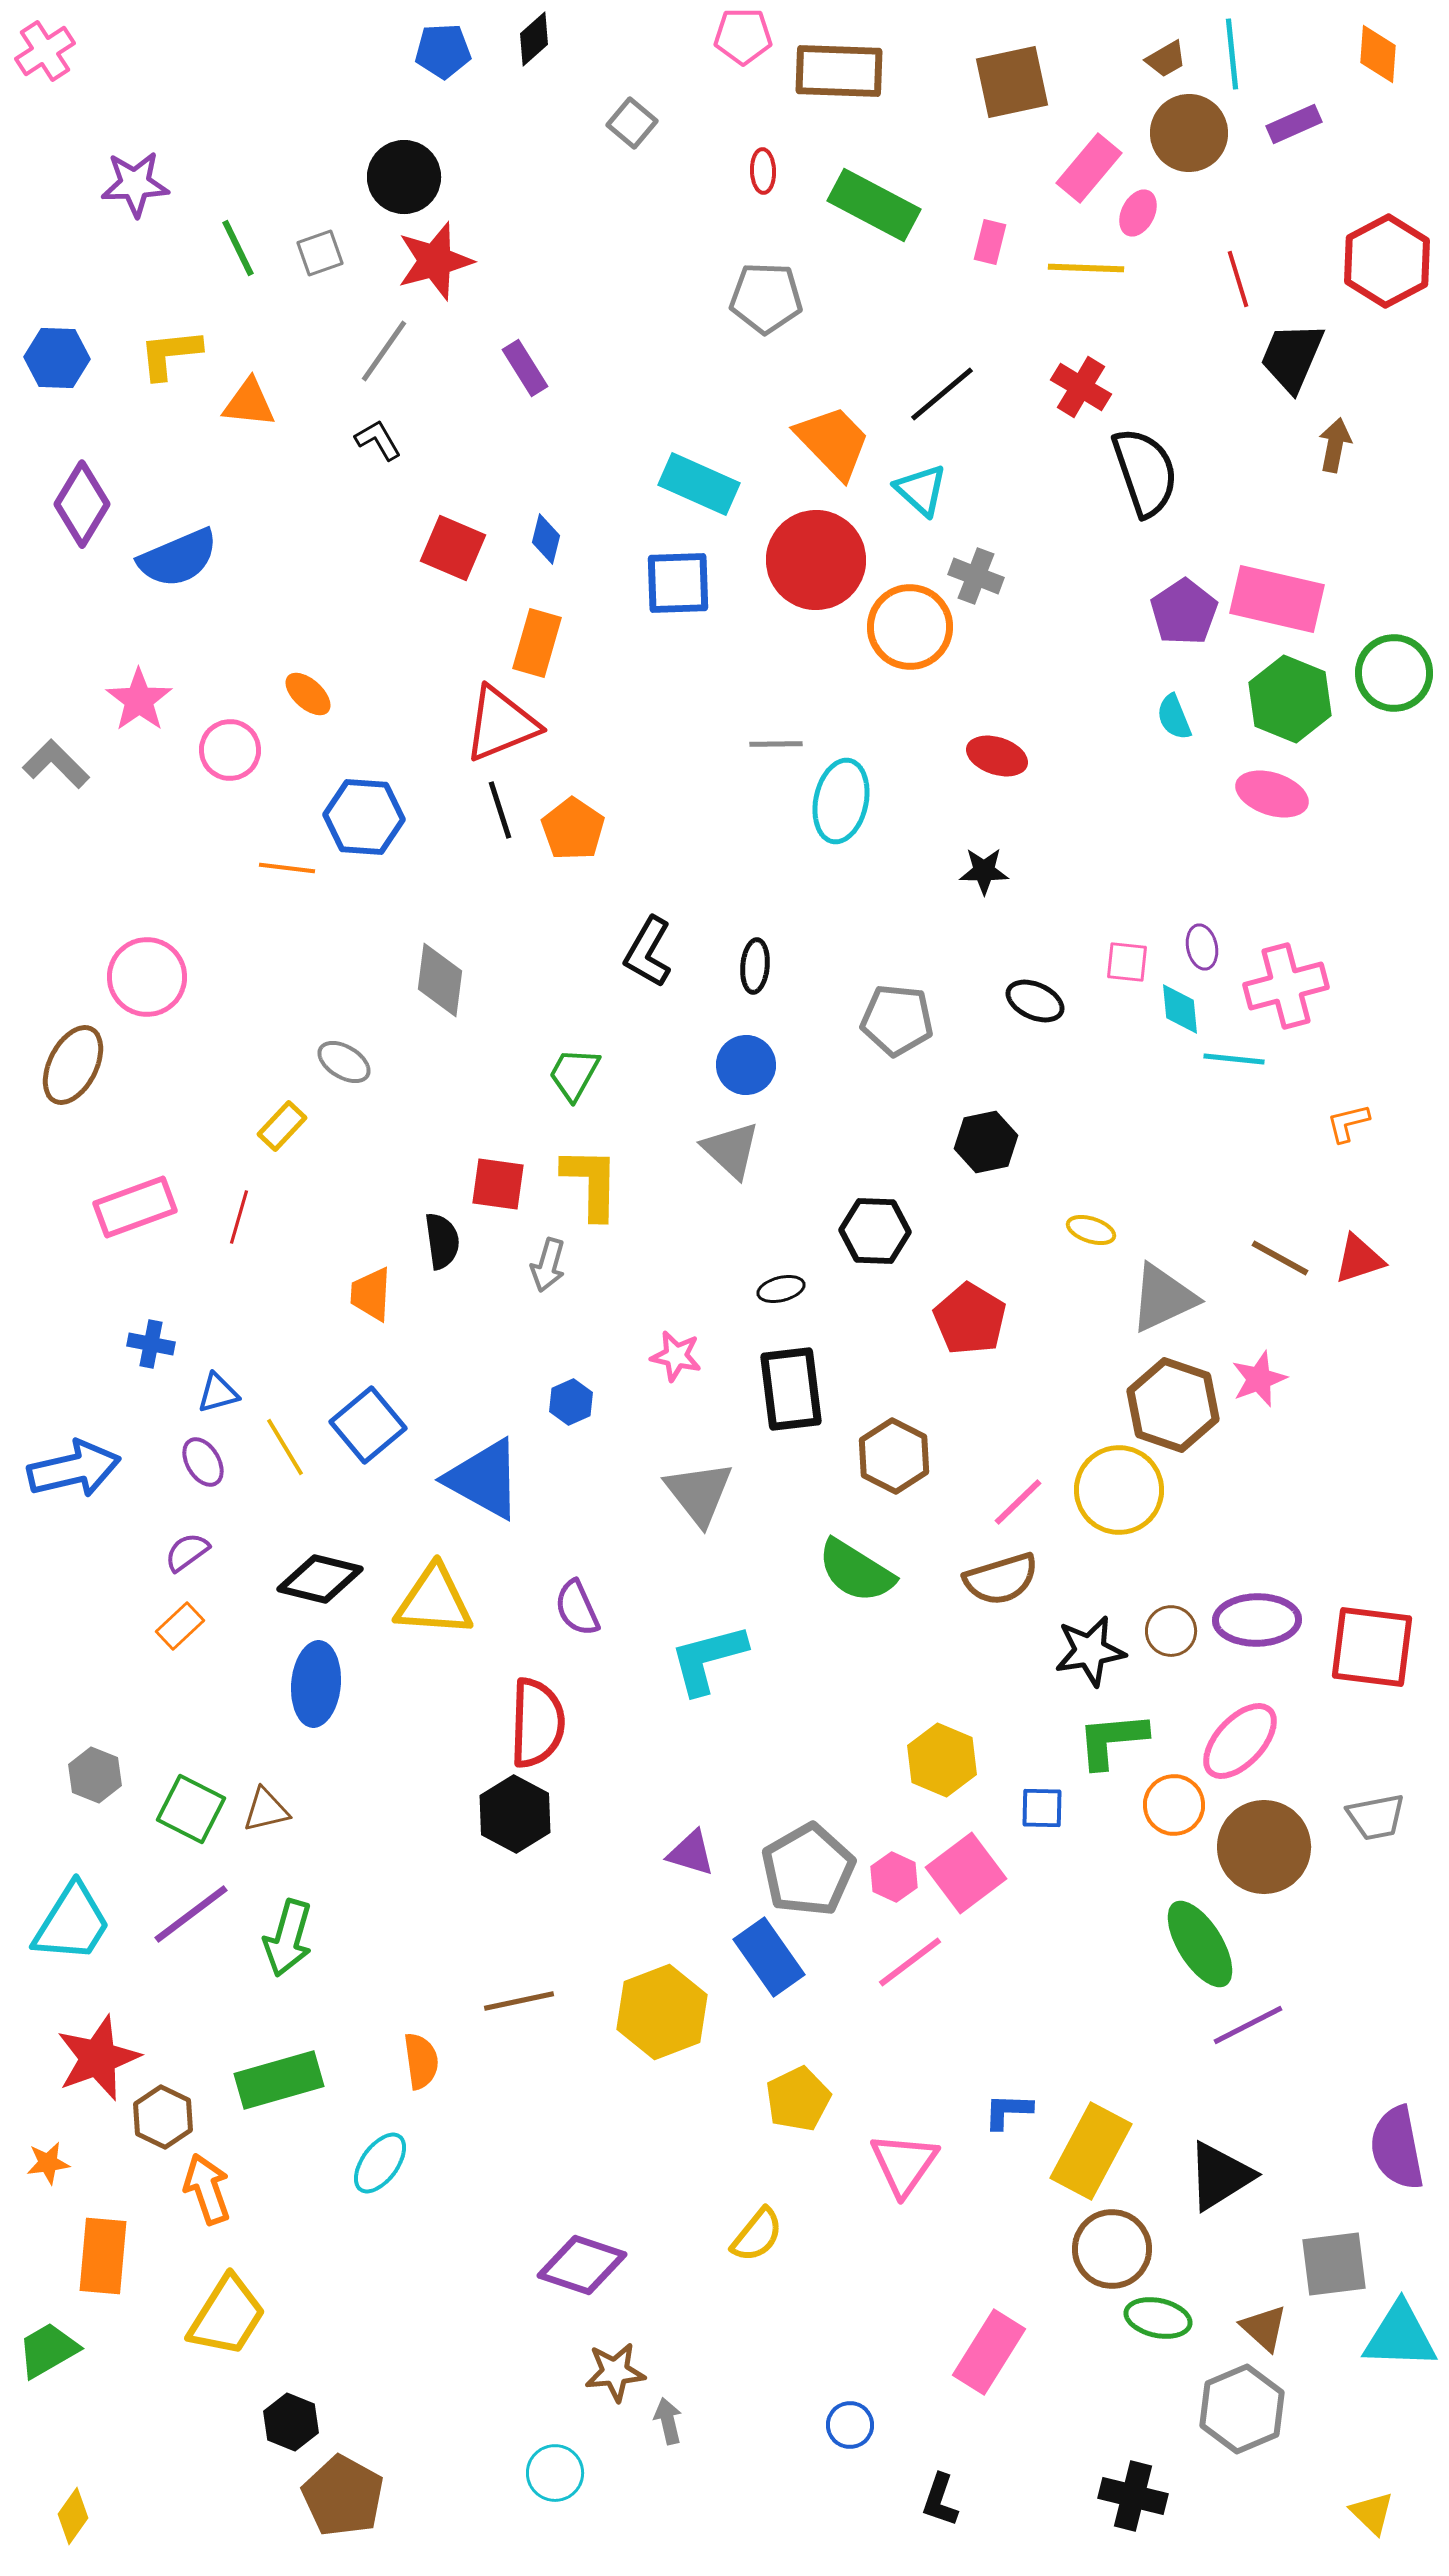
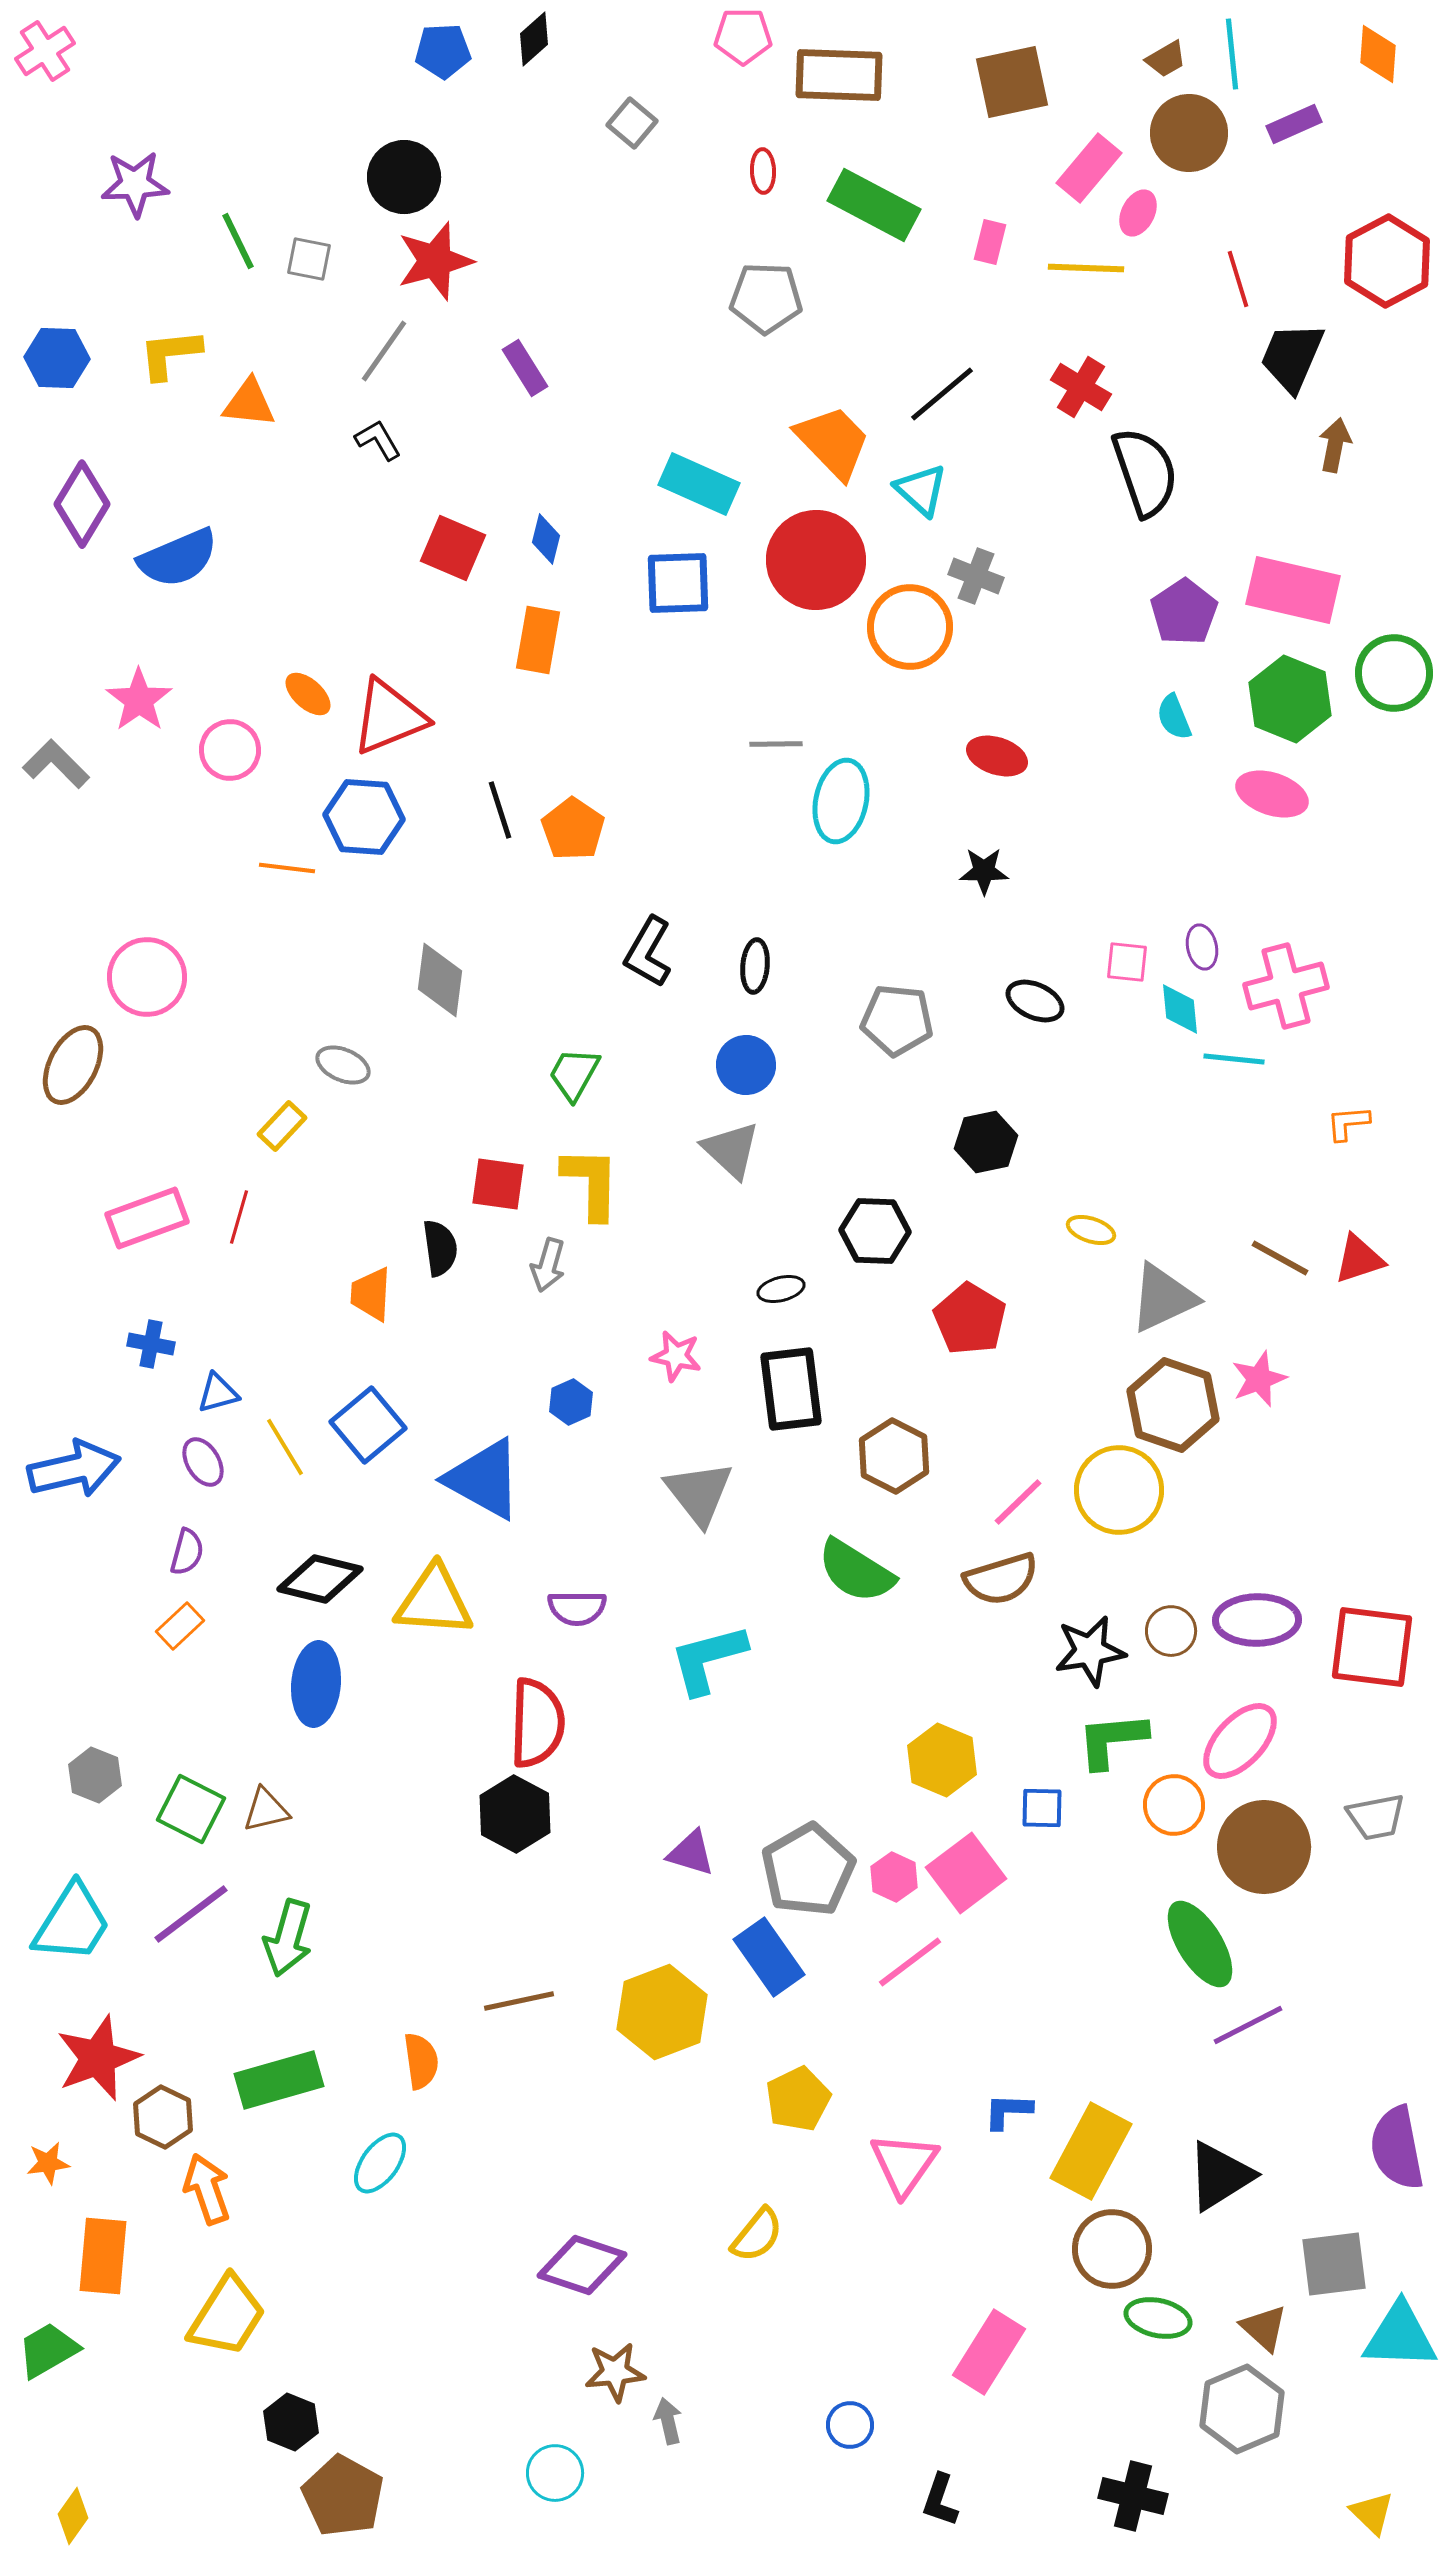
brown rectangle at (839, 71): moved 4 px down
green line at (238, 248): moved 7 px up
gray square at (320, 253): moved 11 px left, 6 px down; rotated 30 degrees clockwise
pink rectangle at (1277, 599): moved 16 px right, 9 px up
orange rectangle at (537, 643): moved 1 px right, 3 px up; rotated 6 degrees counterclockwise
red triangle at (501, 724): moved 112 px left, 7 px up
gray ellipse at (344, 1062): moved 1 px left, 3 px down; rotated 8 degrees counterclockwise
orange L-shape at (1348, 1123): rotated 9 degrees clockwise
pink rectangle at (135, 1207): moved 12 px right, 11 px down
black semicircle at (442, 1241): moved 2 px left, 7 px down
purple semicircle at (187, 1552): rotated 141 degrees clockwise
purple semicircle at (577, 1608): rotated 66 degrees counterclockwise
